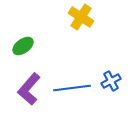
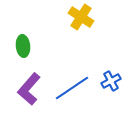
green ellipse: rotated 60 degrees counterclockwise
blue line: rotated 27 degrees counterclockwise
